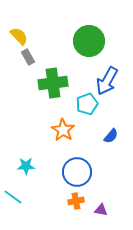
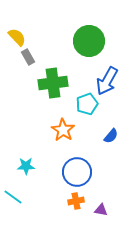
yellow semicircle: moved 2 px left, 1 px down
